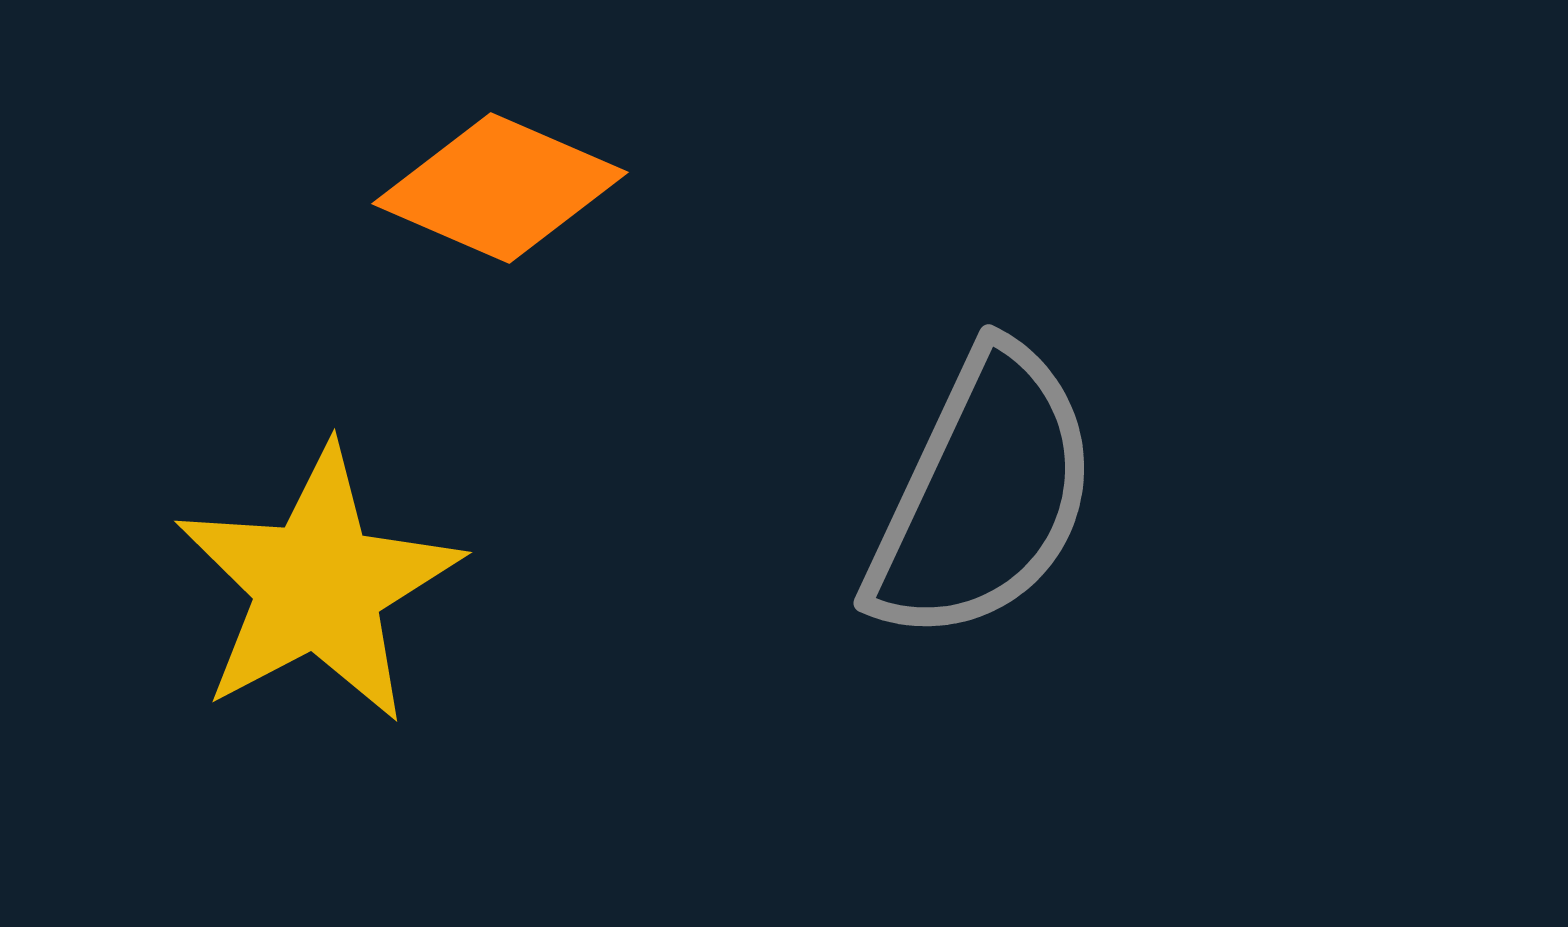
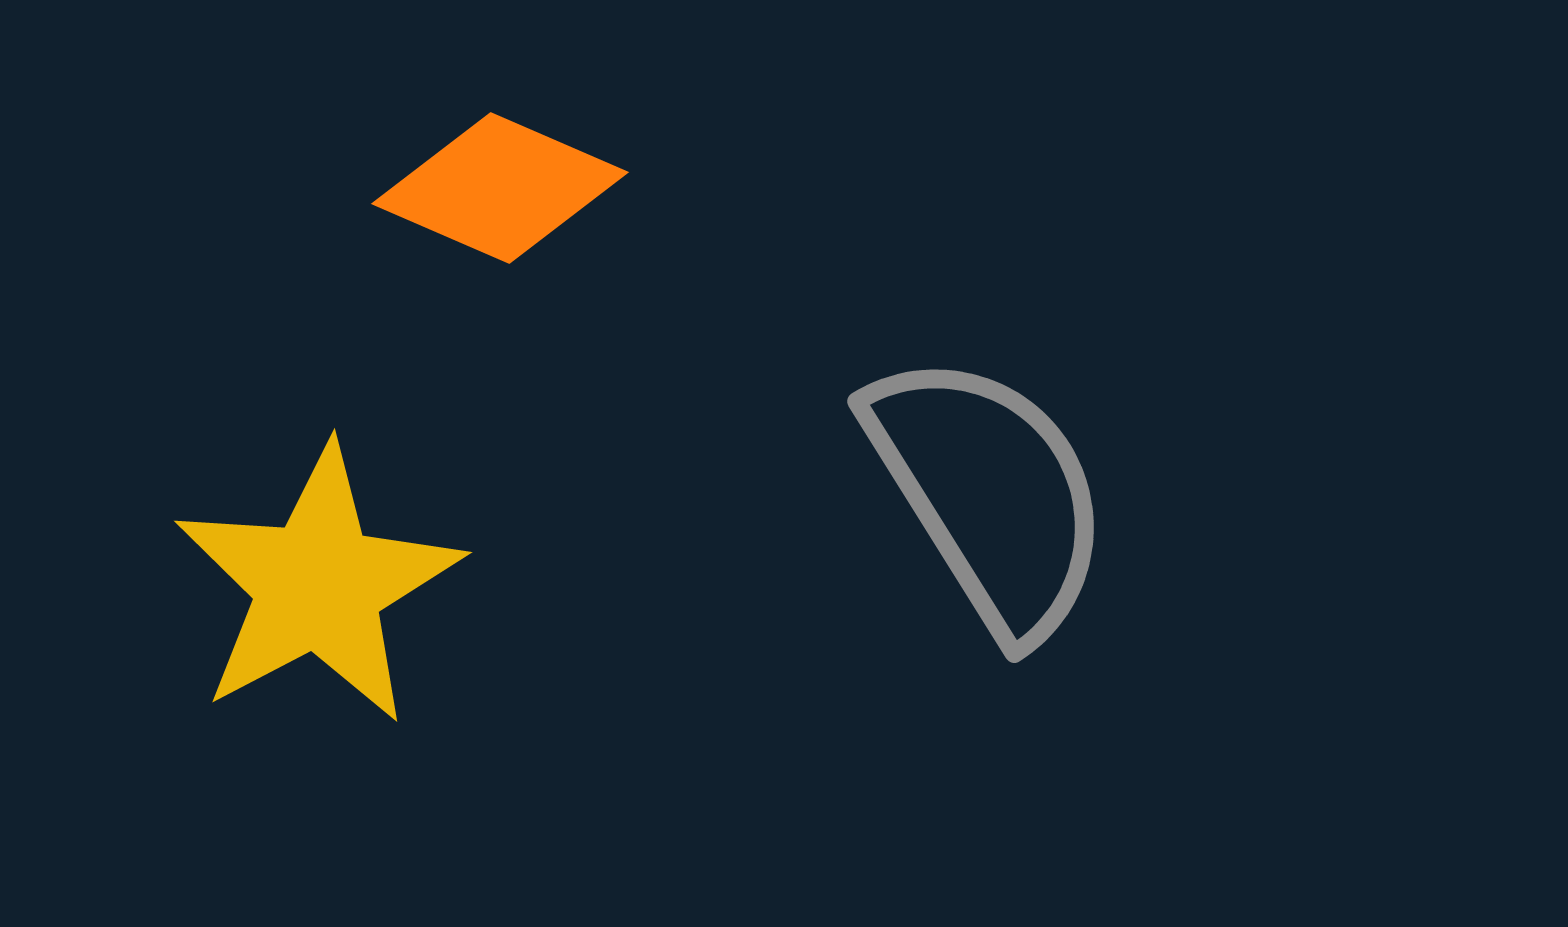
gray semicircle: moved 6 px right, 1 px up; rotated 57 degrees counterclockwise
